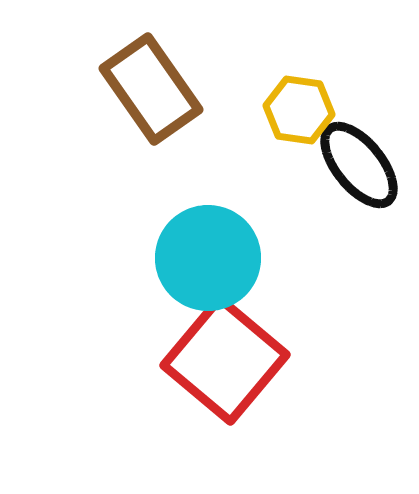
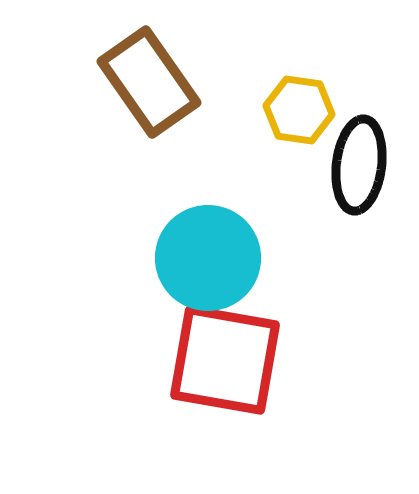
brown rectangle: moved 2 px left, 7 px up
black ellipse: rotated 46 degrees clockwise
red square: rotated 30 degrees counterclockwise
